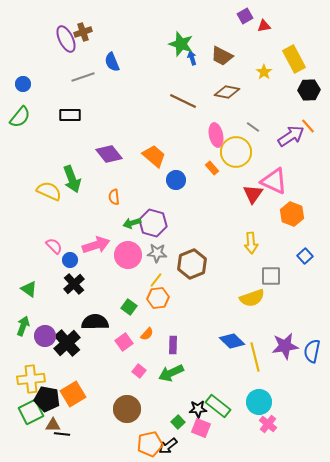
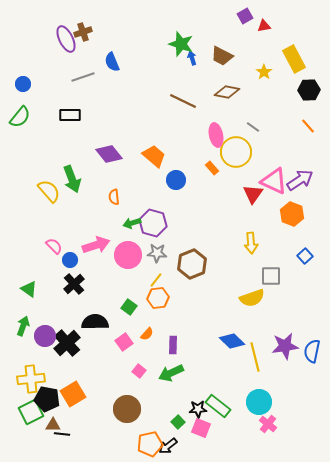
purple arrow at (291, 136): moved 9 px right, 44 px down
yellow semicircle at (49, 191): rotated 25 degrees clockwise
